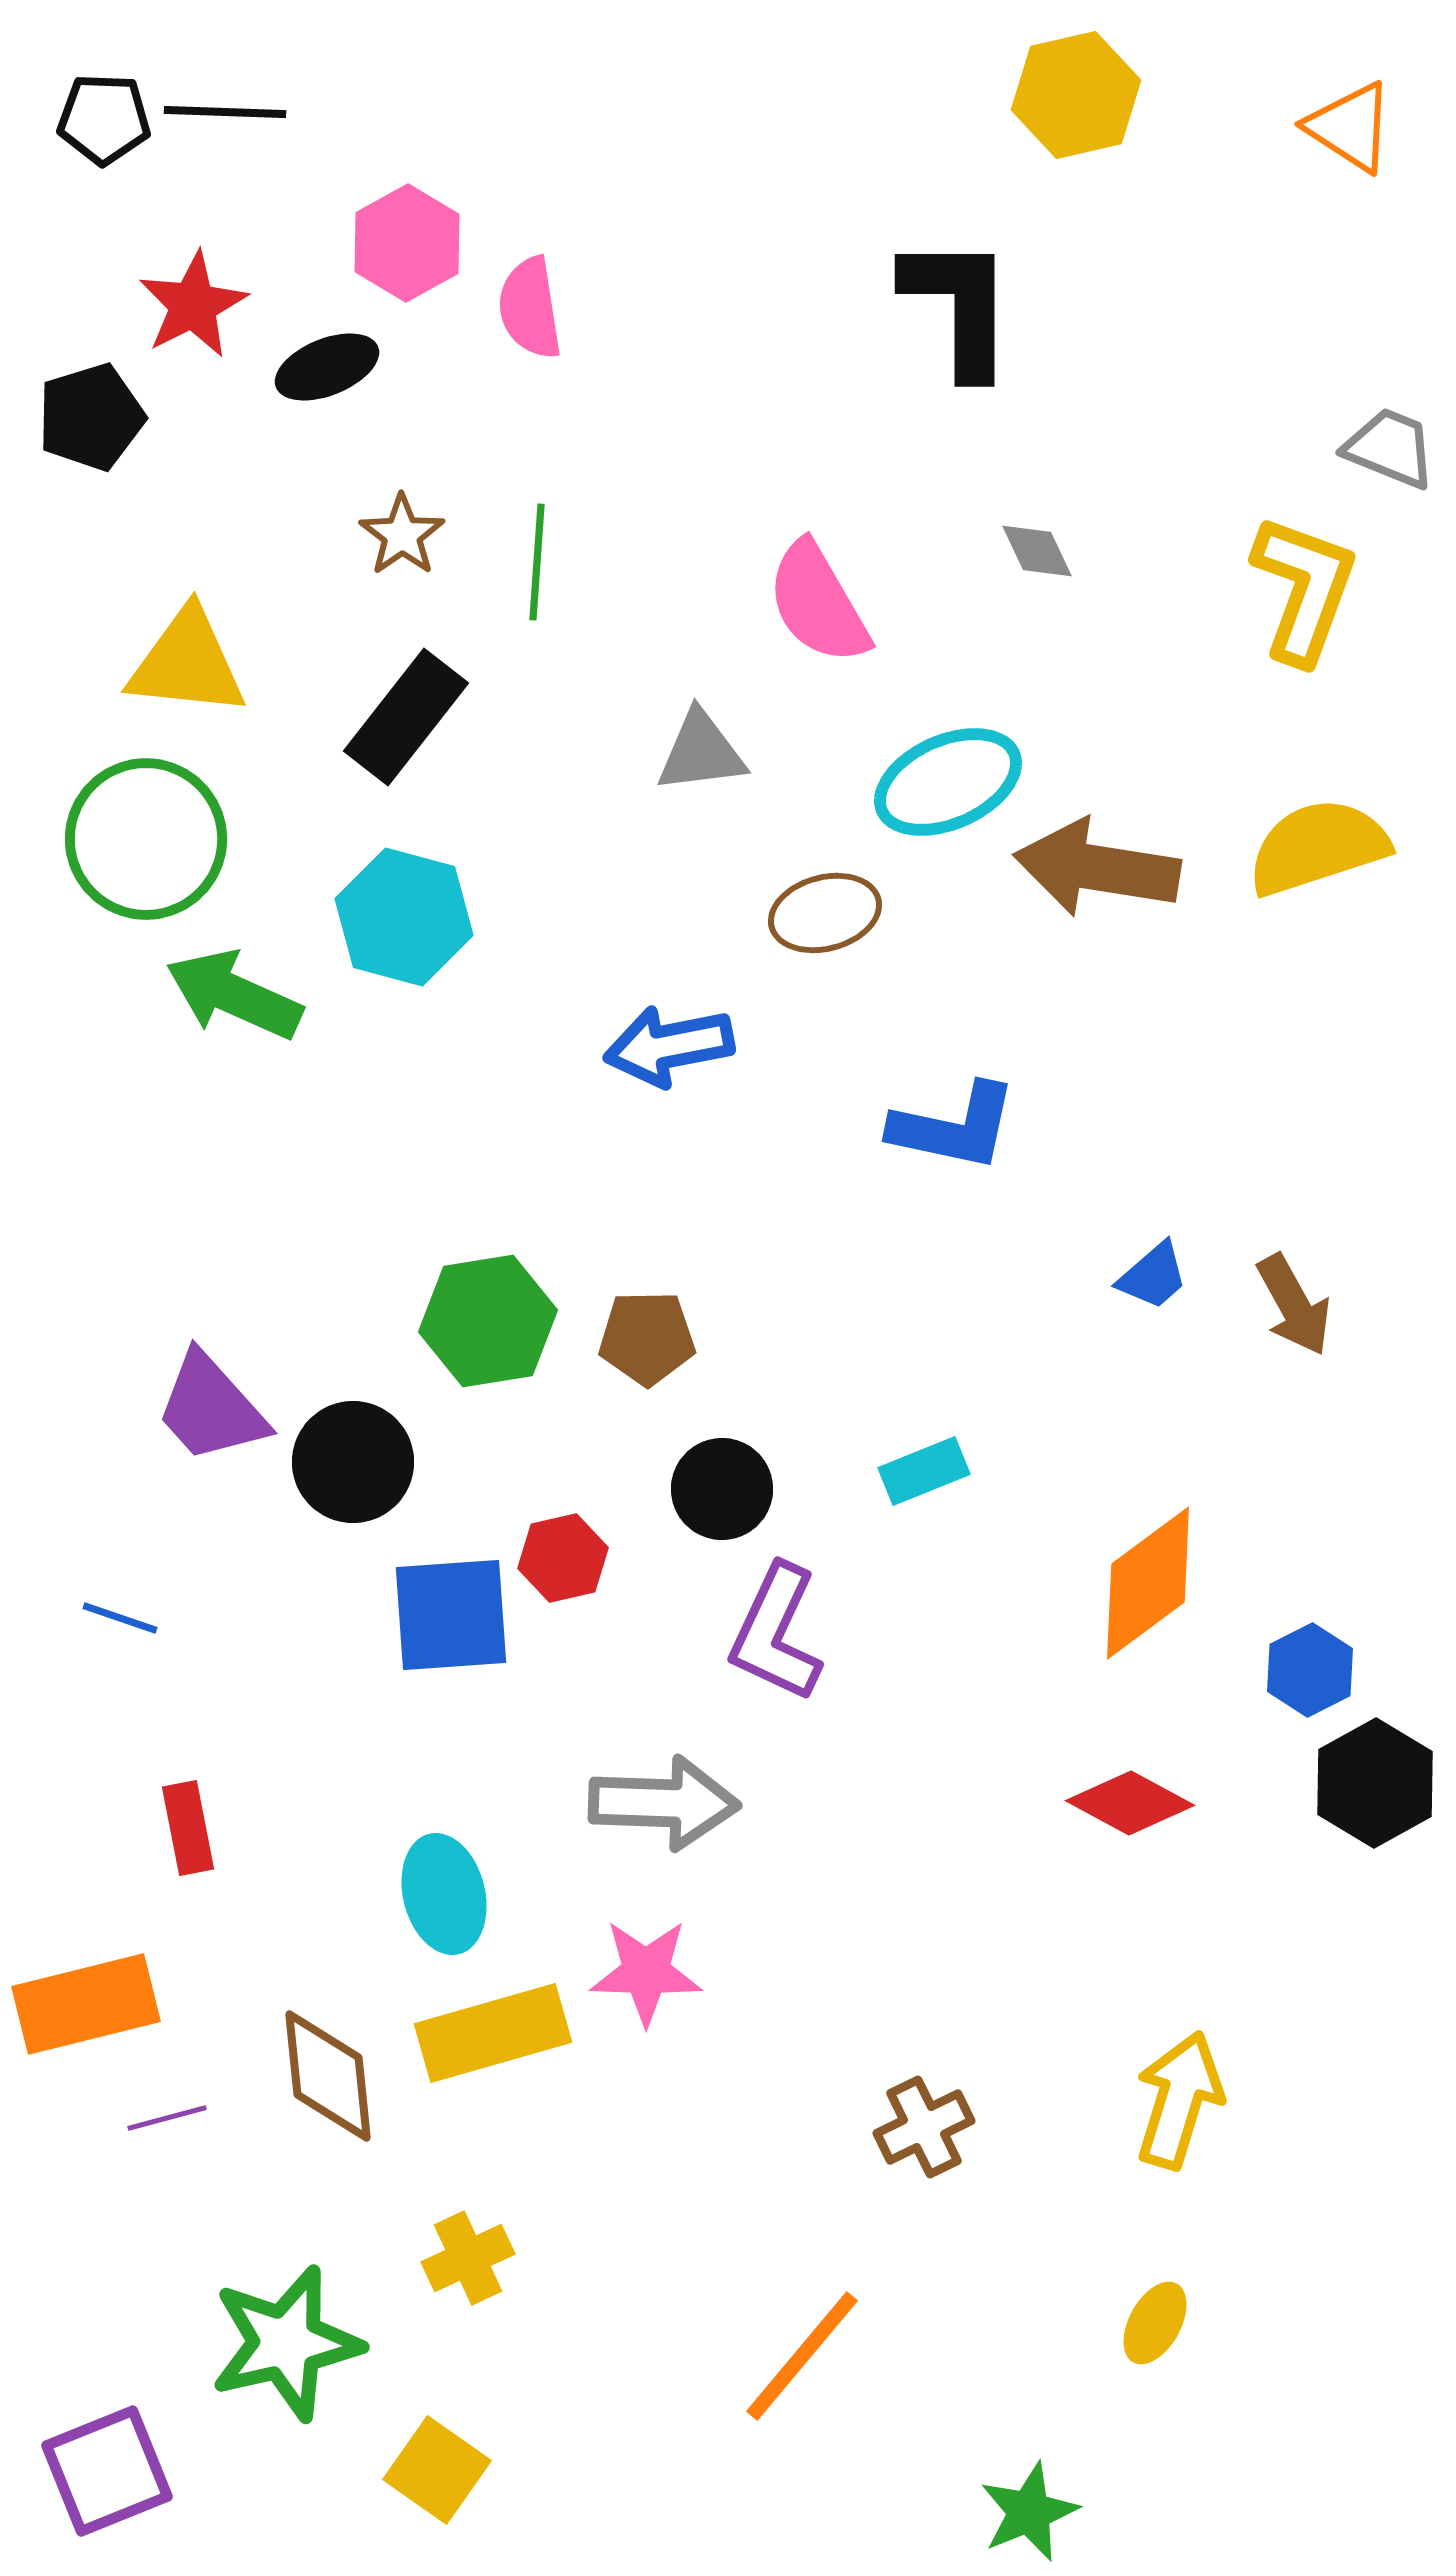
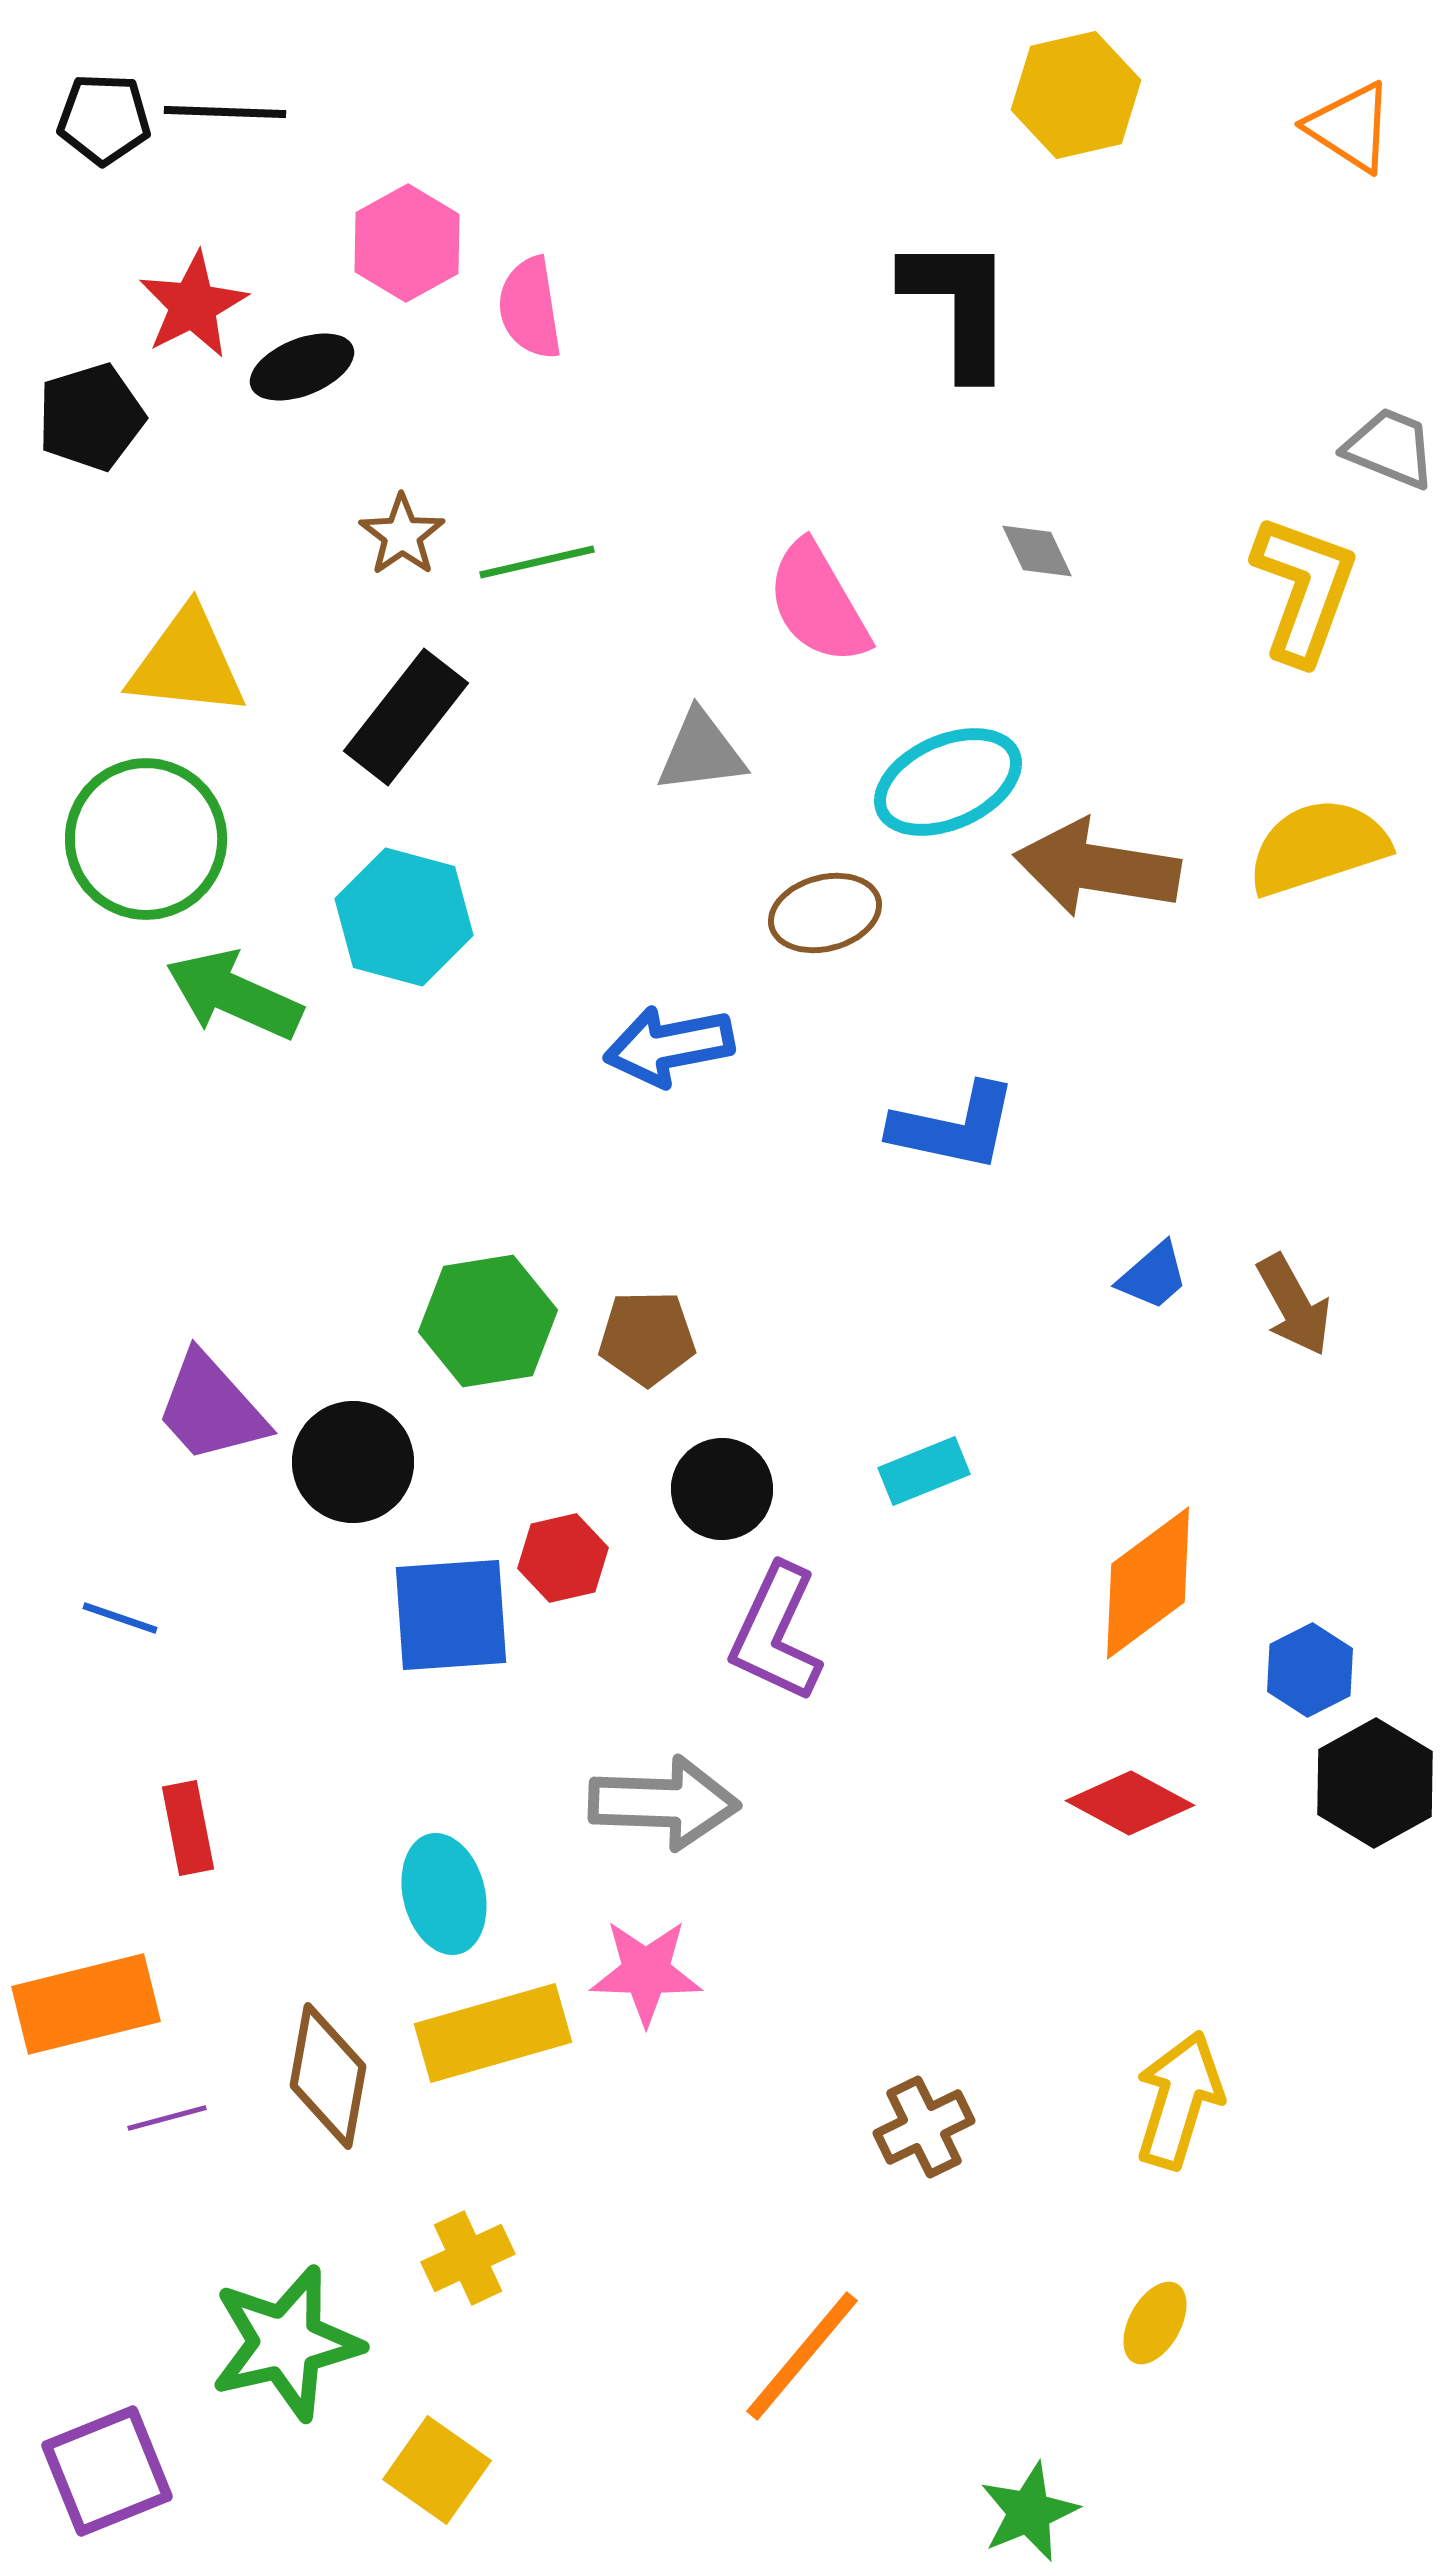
black ellipse at (327, 367): moved 25 px left
green line at (537, 562): rotated 73 degrees clockwise
brown diamond at (328, 2076): rotated 16 degrees clockwise
